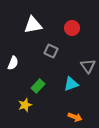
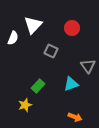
white triangle: rotated 36 degrees counterclockwise
white semicircle: moved 25 px up
